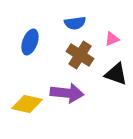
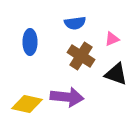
blue ellipse: rotated 20 degrees counterclockwise
brown cross: moved 1 px right, 1 px down
purple arrow: moved 4 px down
